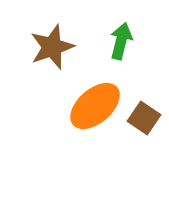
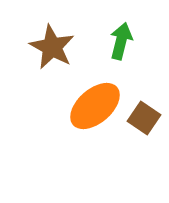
brown star: rotated 24 degrees counterclockwise
